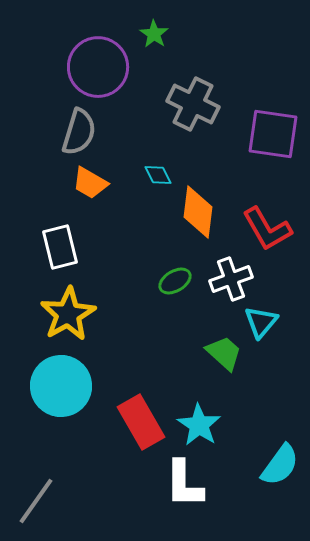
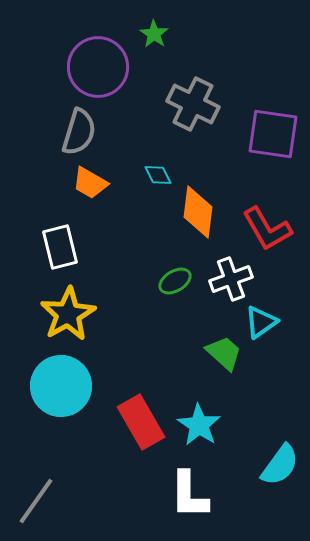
cyan triangle: rotated 15 degrees clockwise
white L-shape: moved 5 px right, 11 px down
